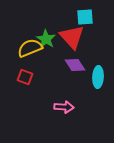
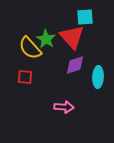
yellow semicircle: rotated 110 degrees counterclockwise
purple diamond: rotated 75 degrees counterclockwise
red square: rotated 14 degrees counterclockwise
